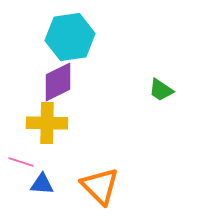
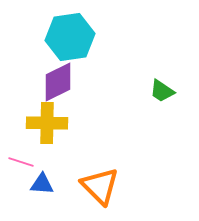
green trapezoid: moved 1 px right, 1 px down
